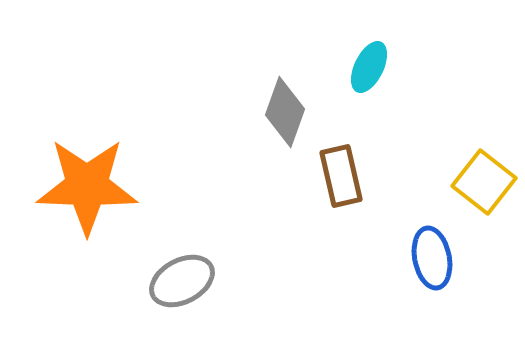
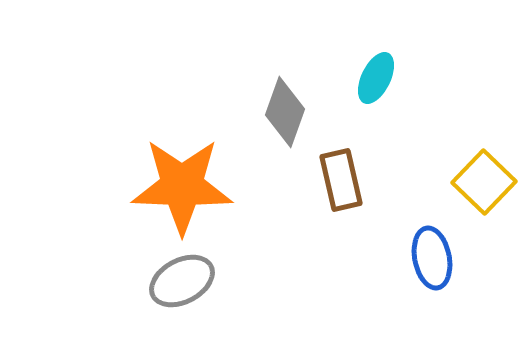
cyan ellipse: moved 7 px right, 11 px down
brown rectangle: moved 4 px down
yellow square: rotated 6 degrees clockwise
orange star: moved 95 px right
